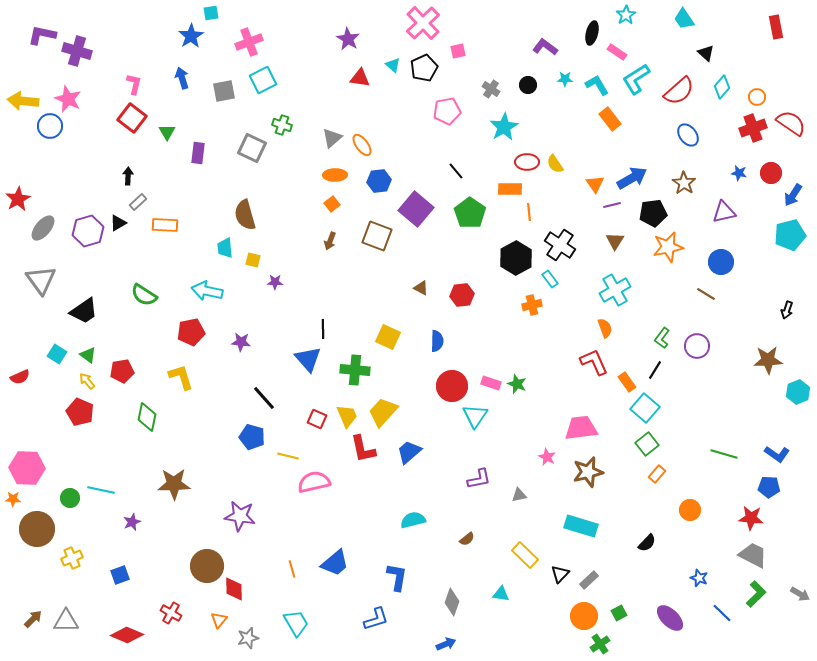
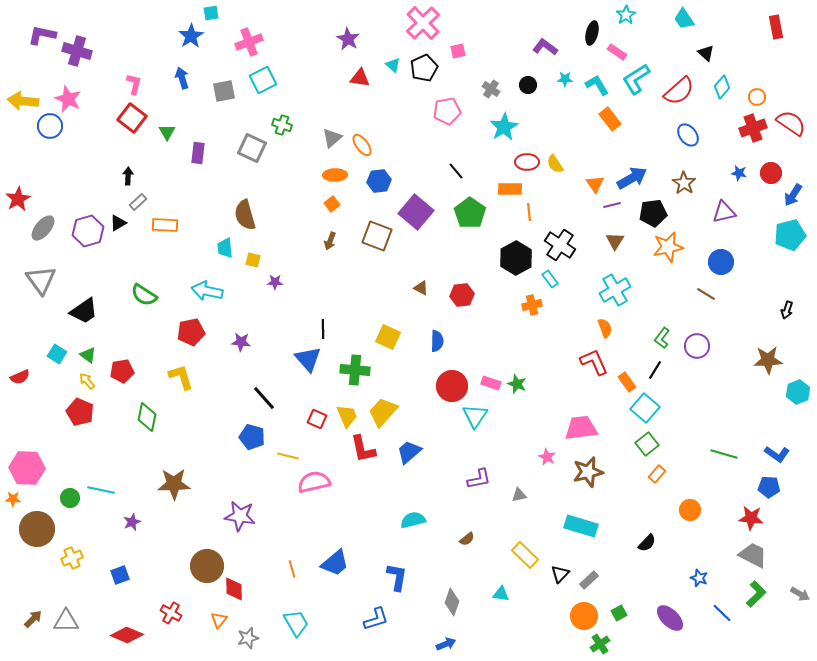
purple square at (416, 209): moved 3 px down
